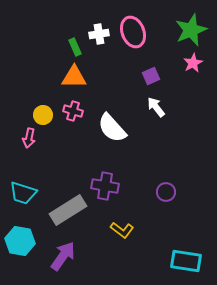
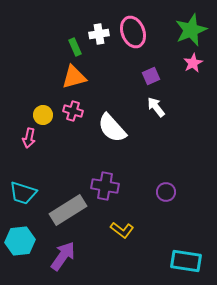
orange triangle: rotated 16 degrees counterclockwise
cyan hexagon: rotated 16 degrees counterclockwise
